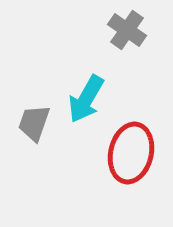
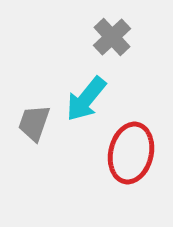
gray cross: moved 15 px left, 7 px down; rotated 12 degrees clockwise
cyan arrow: rotated 9 degrees clockwise
